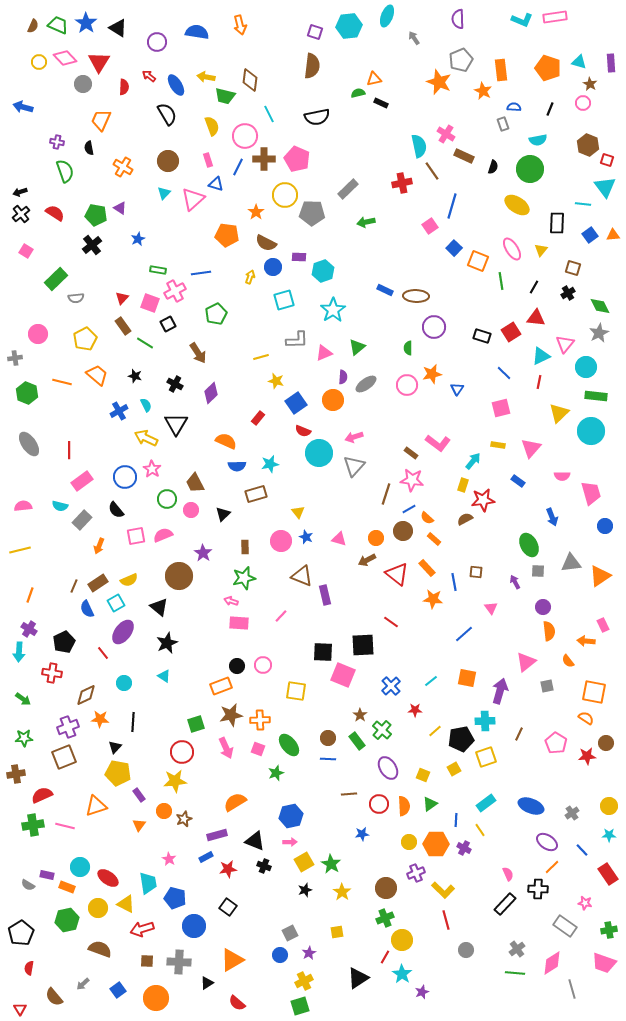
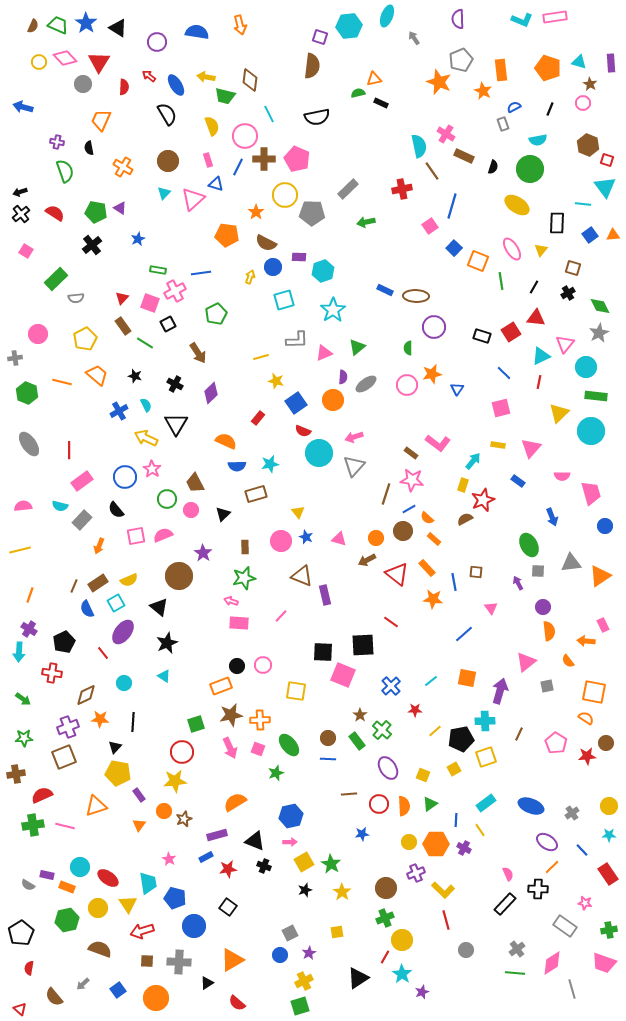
purple square at (315, 32): moved 5 px right, 5 px down
blue semicircle at (514, 107): rotated 32 degrees counterclockwise
red cross at (402, 183): moved 6 px down
green pentagon at (96, 215): moved 3 px up
red star at (483, 500): rotated 15 degrees counterclockwise
purple arrow at (515, 582): moved 3 px right, 1 px down
pink arrow at (226, 748): moved 4 px right
yellow triangle at (126, 904): moved 2 px right; rotated 30 degrees clockwise
red arrow at (142, 929): moved 2 px down
red triangle at (20, 1009): rotated 16 degrees counterclockwise
